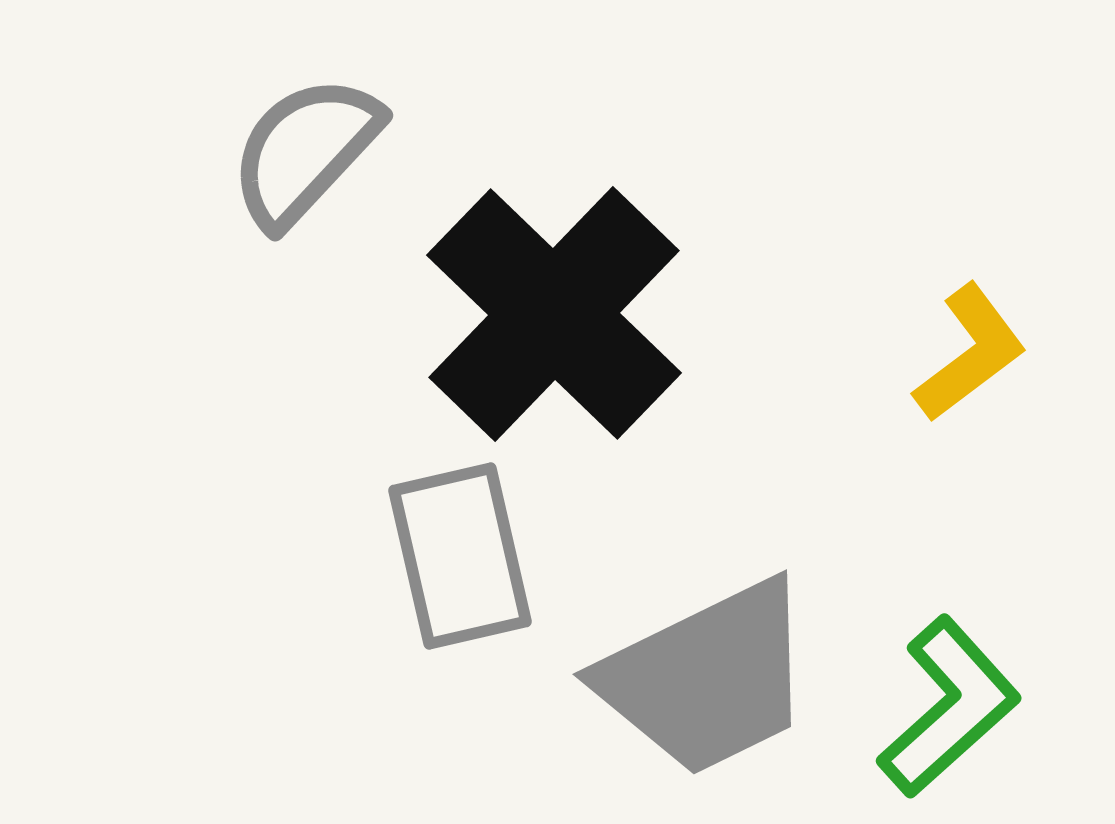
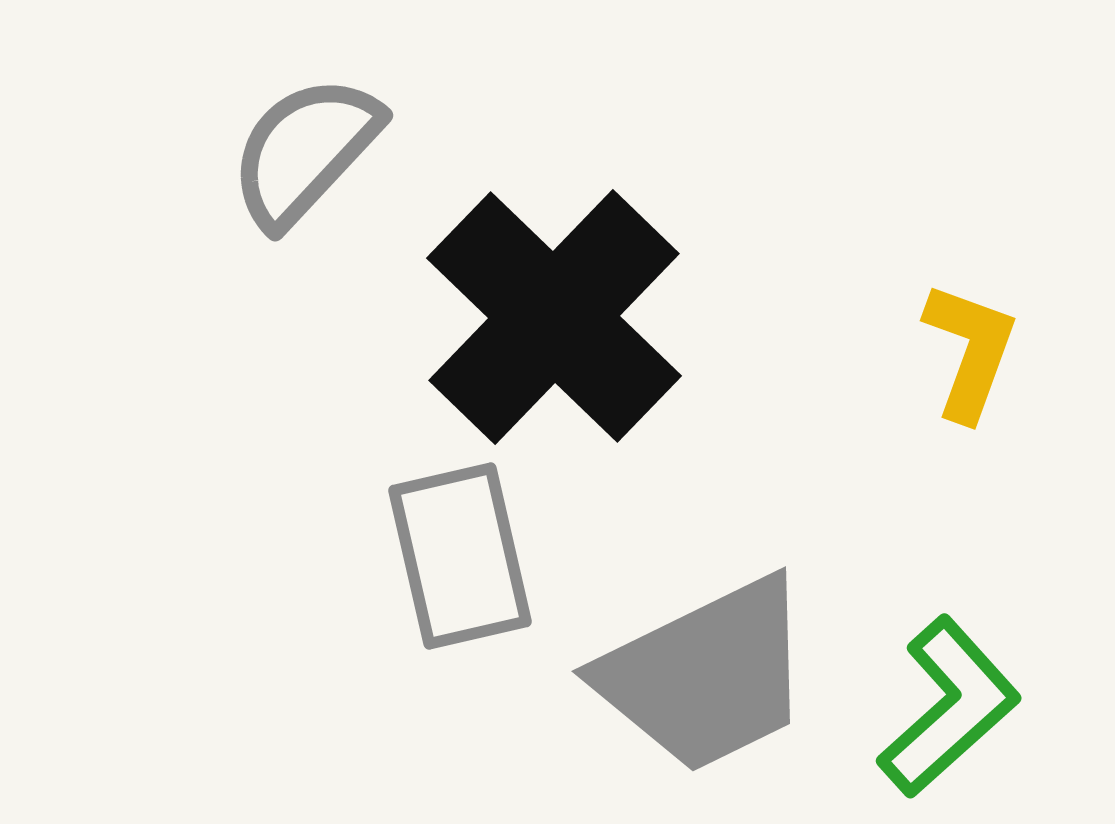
black cross: moved 3 px down
yellow L-shape: moved 2 px up; rotated 33 degrees counterclockwise
gray trapezoid: moved 1 px left, 3 px up
